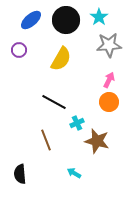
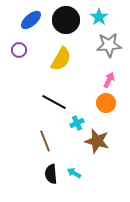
orange circle: moved 3 px left, 1 px down
brown line: moved 1 px left, 1 px down
black semicircle: moved 31 px right
